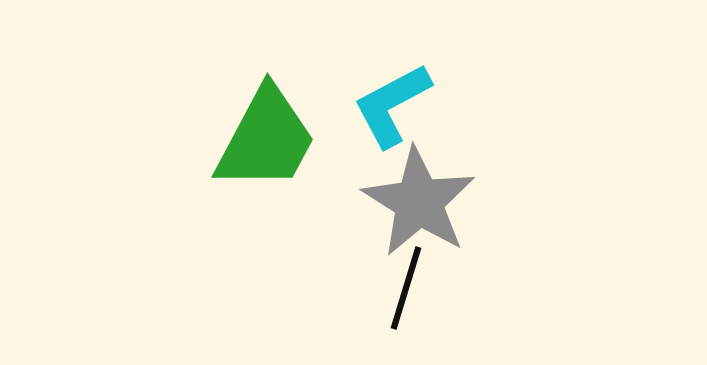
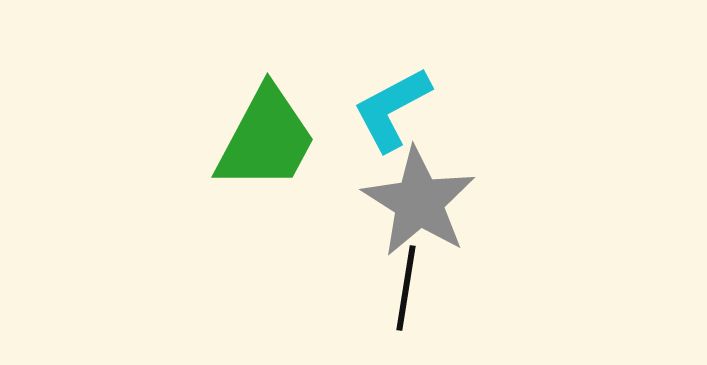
cyan L-shape: moved 4 px down
black line: rotated 8 degrees counterclockwise
